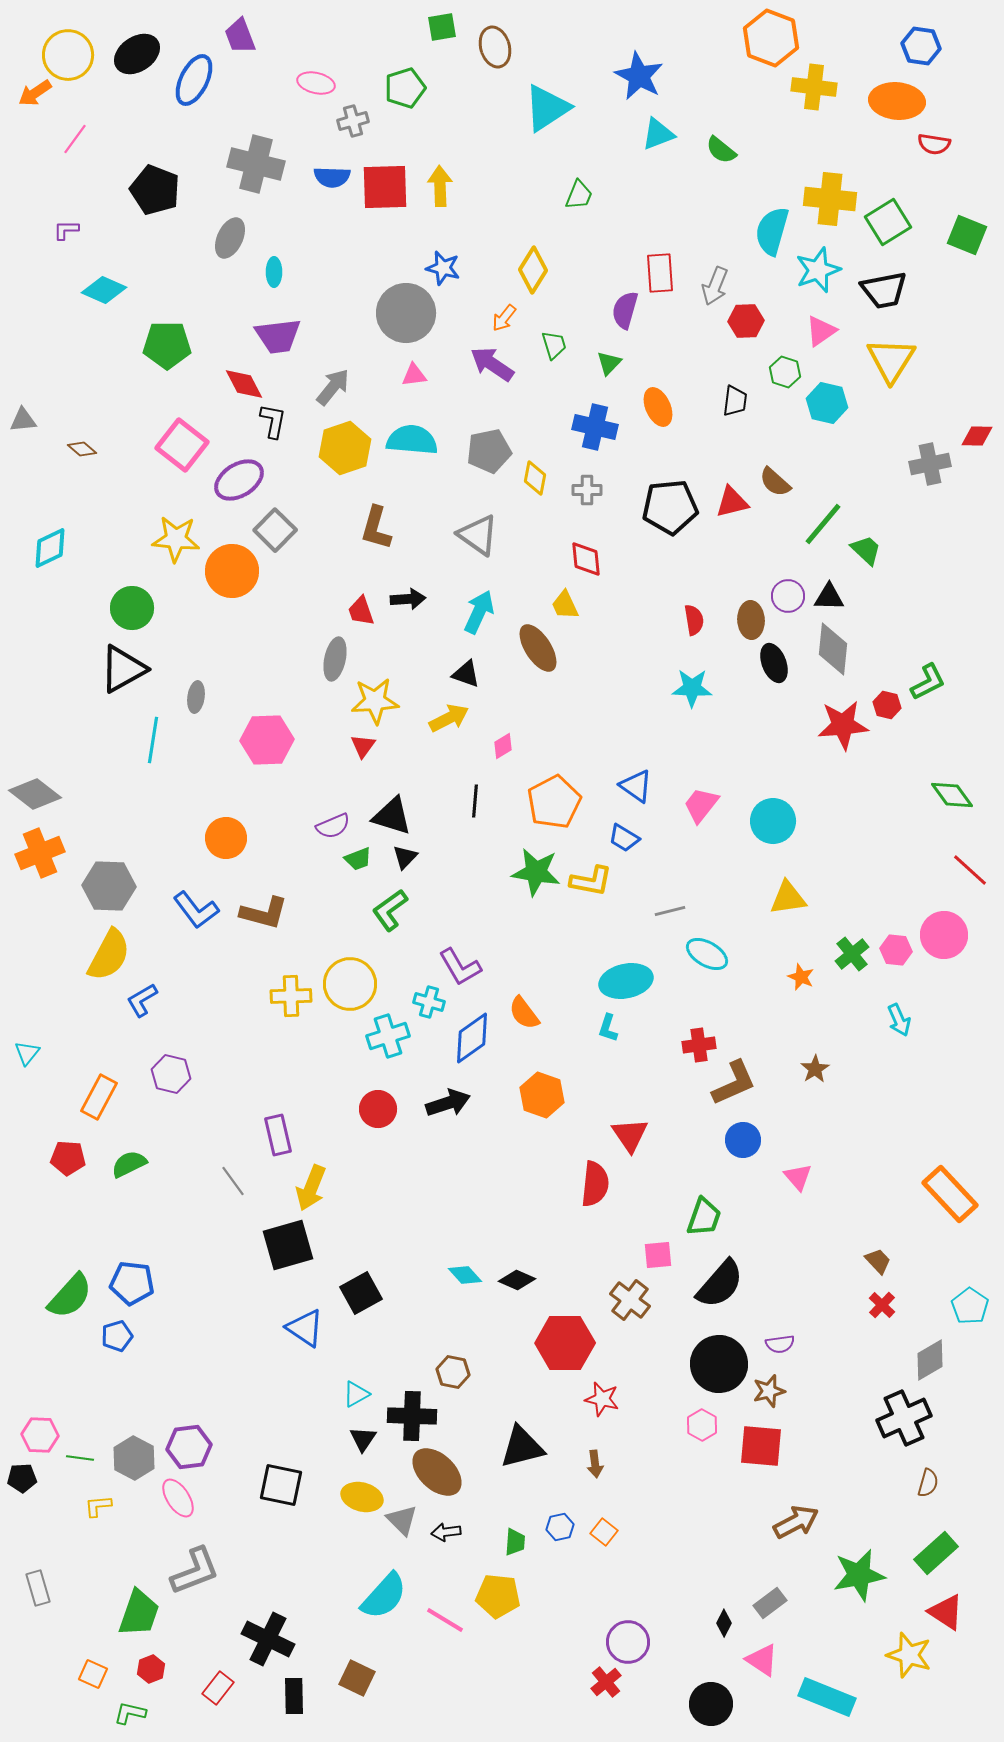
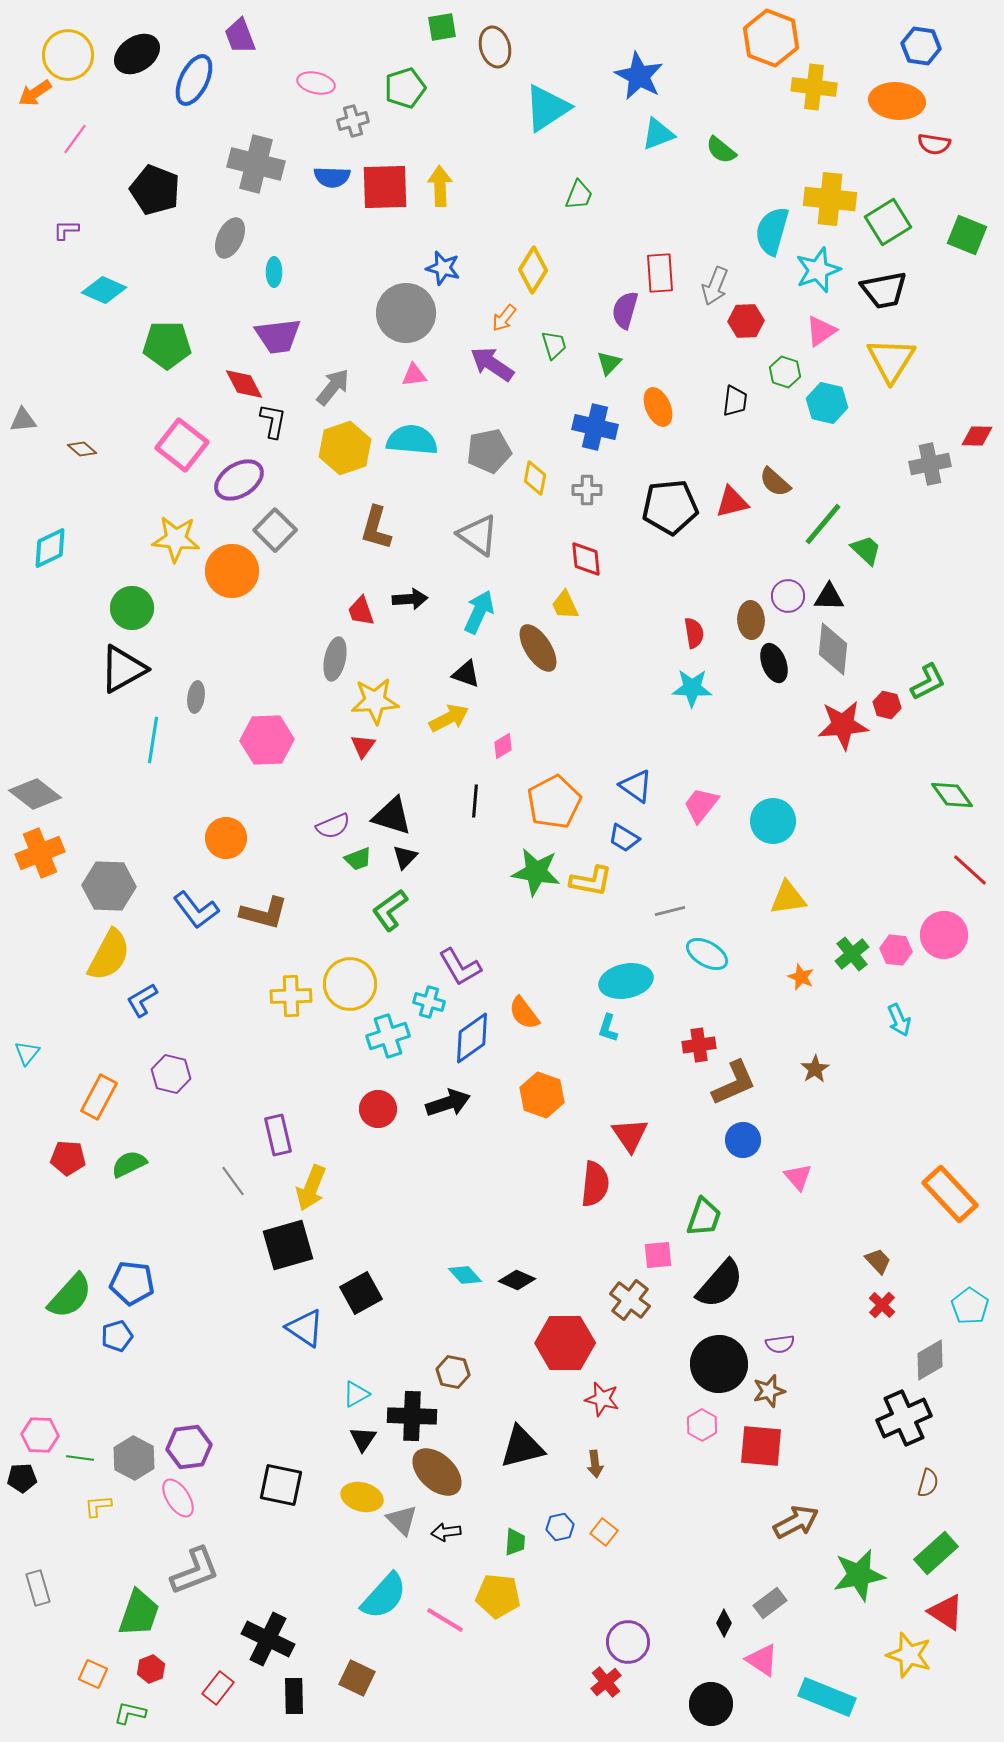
black arrow at (408, 599): moved 2 px right
red semicircle at (694, 620): moved 13 px down
